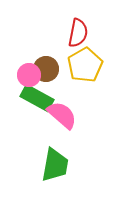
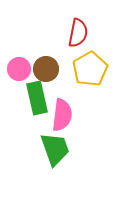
yellow pentagon: moved 5 px right, 4 px down
pink circle: moved 10 px left, 6 px up
green rectangle: rotated 48 degrees clockwise
pink semicircle: rotated 56 degrees clockwise
green trapezoid: moved 16 px up; rotated 30 degrees counterclockwise
